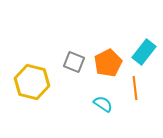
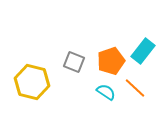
cyan rectangle: moved 1 px left, 1 px up
orange pentagon: moved 3 px right, 2 px up; rotated 8 degrees clockwise
orange line: rotated 40 degrees counterclockwise
cyan semicircle: moved 3 px right, 12 px up
